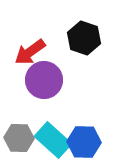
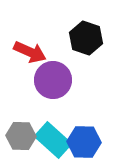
black hexagon: moved 2 px right
red arrow: rotated 120 degrees counterclockwise
purple circle: moved 9 px right
gray hexagon: moved 2 px right, 2 px up
